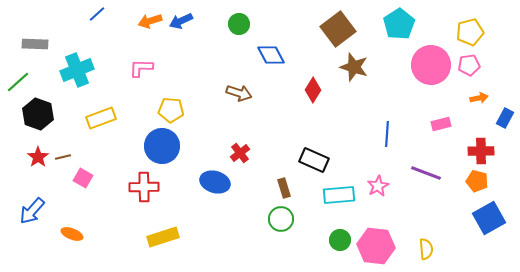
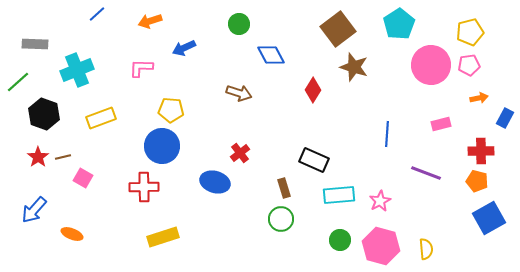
blue arrow at (181, 21): moved 3 px right, 27 px down
black hexagon at (38, 114): moved 6 px right
pink star at (378, 186): moved 2 px right, 15 px down
blue arrow at (32, 211): moved 2 px right, 1 px up
pink hexagon at (376, 246): moved 5 px right; rotated 9 degrees clockwise
